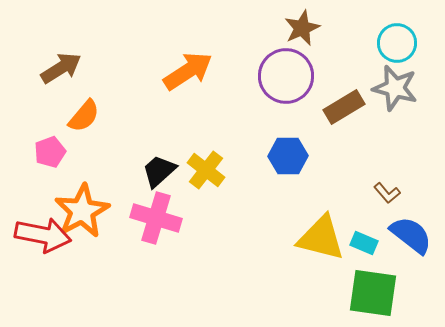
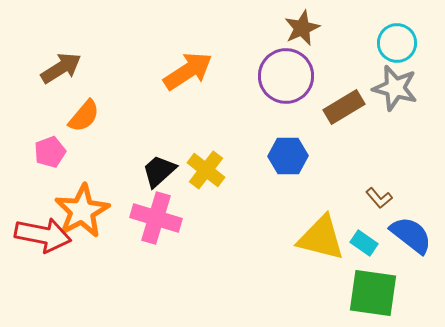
brown L-shape: moved 8 px left, 5 px down
cyan rectangle: rotated 12 degrees clockwise
